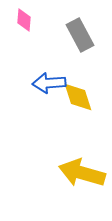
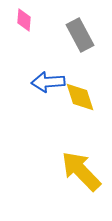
blue arrow: moved 1 px left, 1 px up
yellow diamond: moved 2 px right
yellow arrow: moved 1 px left, 2 px up; rotated 30 degrees clockwise
